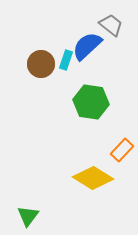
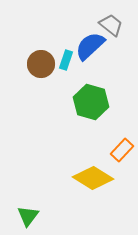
blue semicircle: moved 3 px right
green hexagon: rotated 8 degrees clockwise
